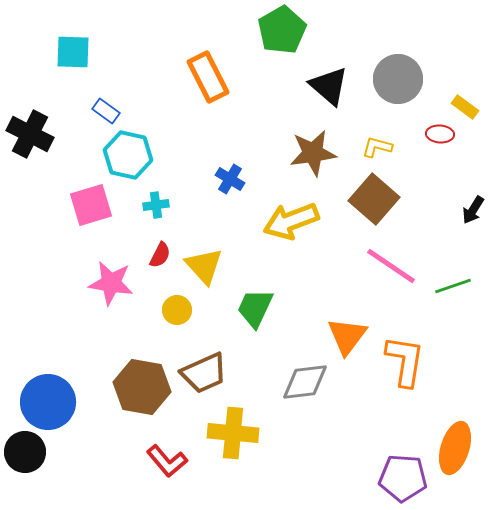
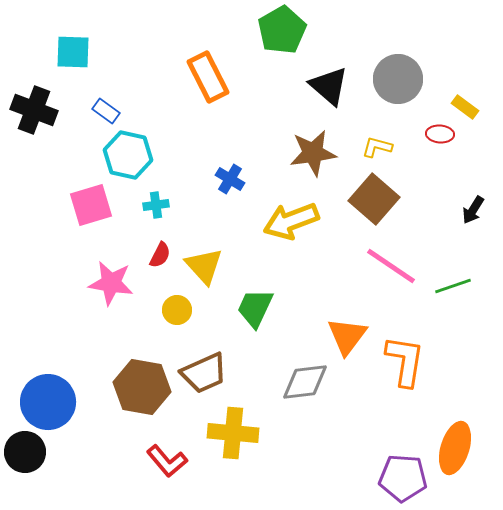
black cross: moved 4 px right, 24 px up; rotated 6 degrees counterclockwise
